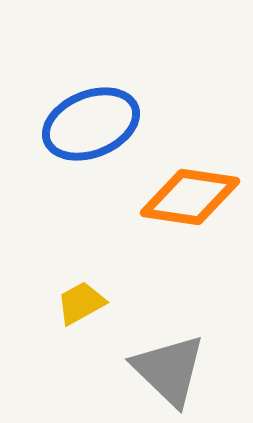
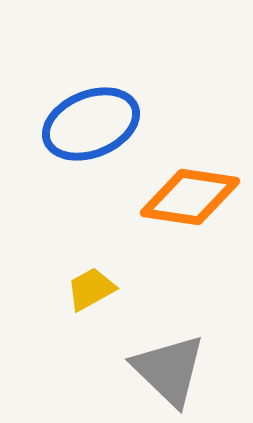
yellow trapezoid: moved 10 px right, 14 px up
